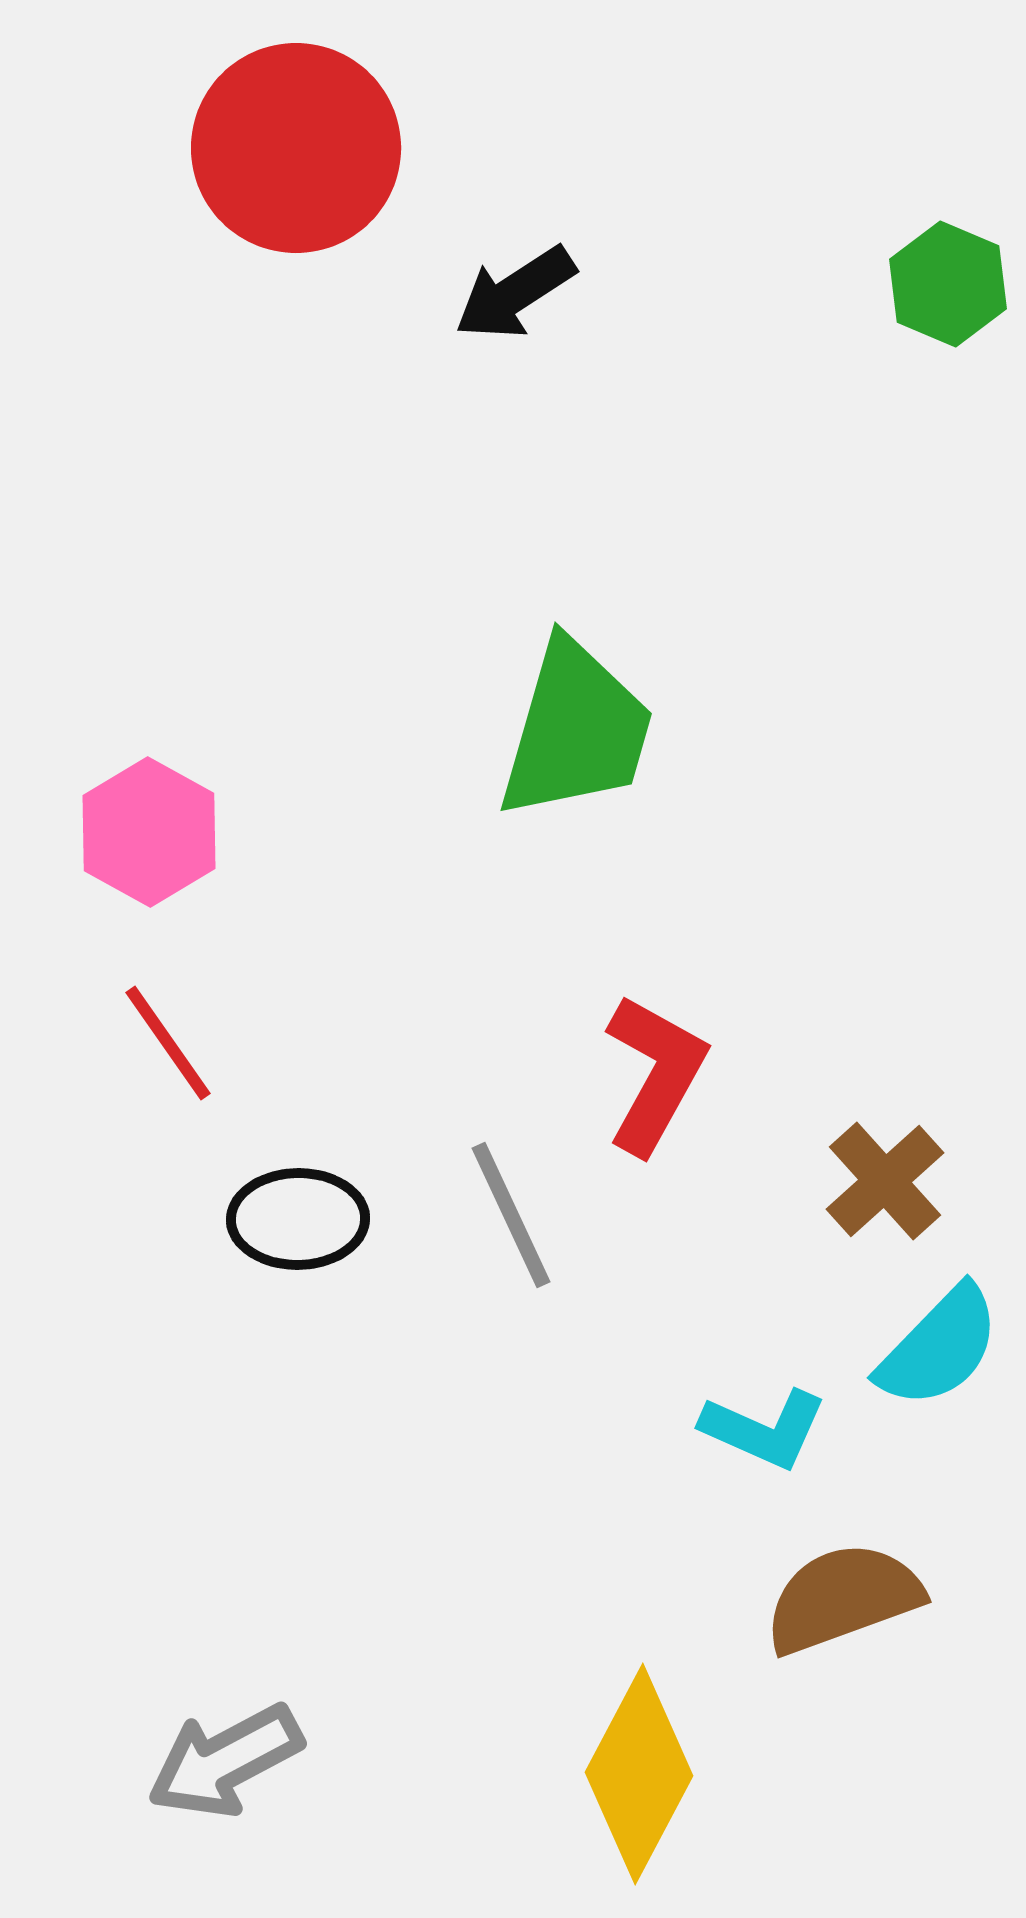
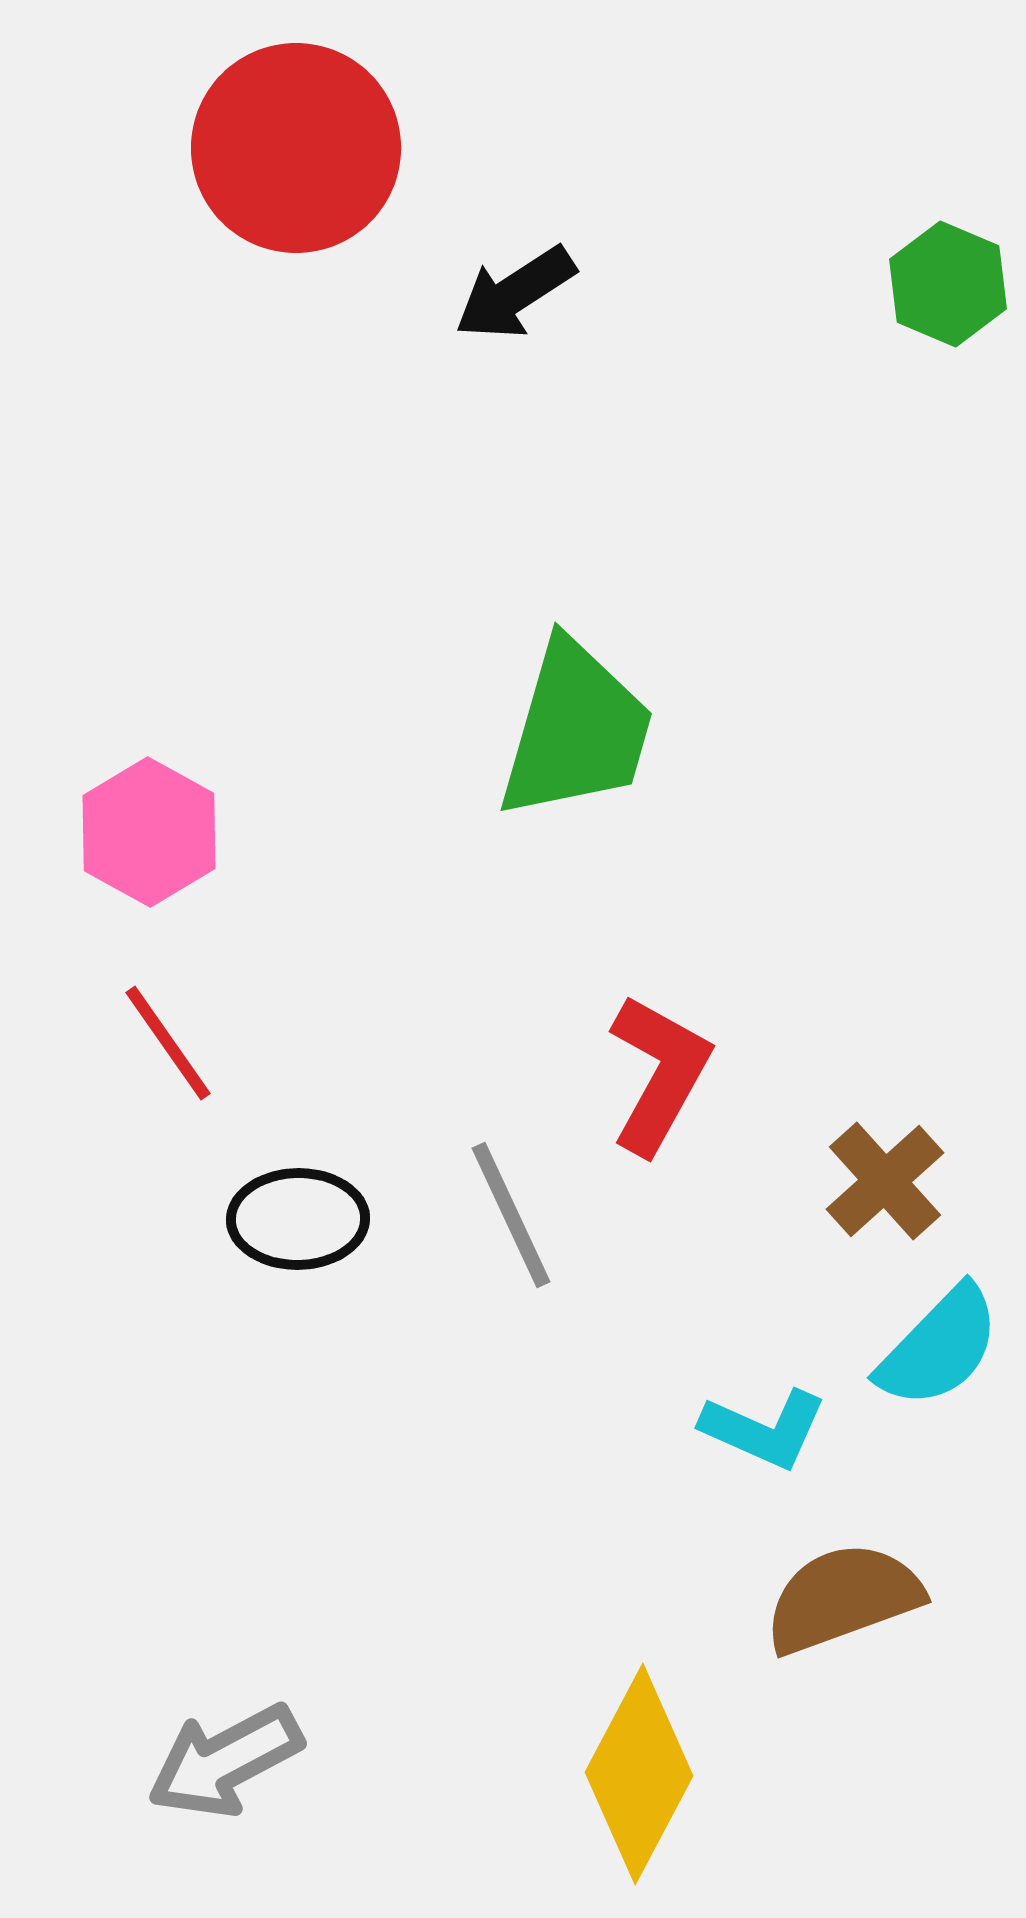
red L-shape: moved 4 px right
